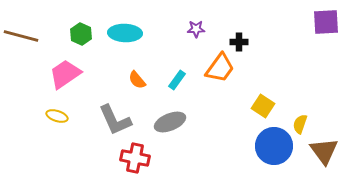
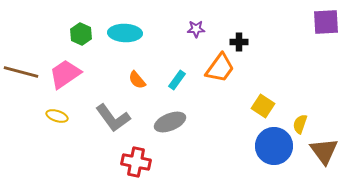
brown line: moved 36 px down
gray L-shape: moved 2 px left, 2 px up; rotated 12 degrees counterclockwise
red cross: moved 1 px right, 4 px down
